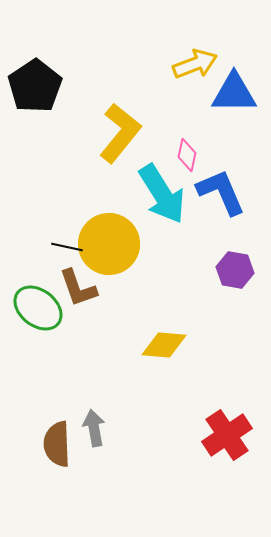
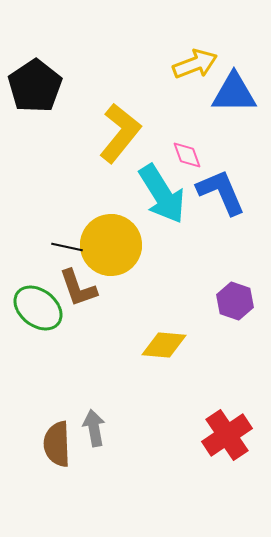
pink diamond: rotated 32 degrees counterclockwise
yellow circle: moved 2 px right, 1 px down
purple hexagon: moved 31 px down; rotated 9 degrees clockwise
